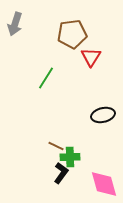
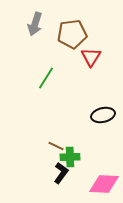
gray arrow: moved 20 px right
pink diamond: rotated 72 degrees counterclockwise
